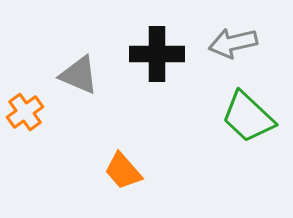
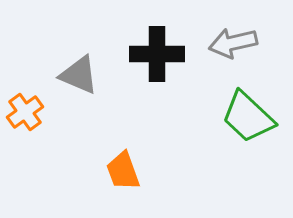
orange trapezoid: rotated 21 degrees clockwise
